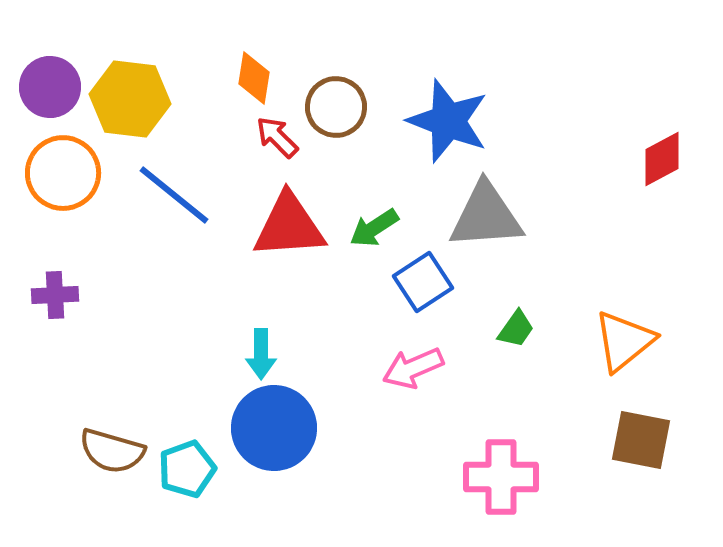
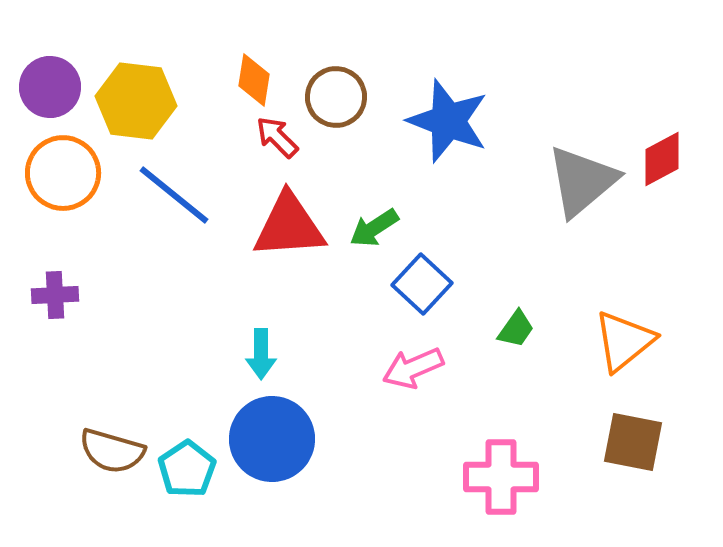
orange diamond: moved 2 px down
yellow hexagon: moved 6 px right, 2 px down
brown circle: moved 10 px up
gray triangle: moved 96 px right, 35 px up; rotated 36 degrees counterclockwise
blue square: moved 1 px left, 2 px down; rotated 14 degrees counterclockwise
blue circle: moved 2 px left, 11 px down
brown square: moved 8 px left, 2 px down
cyan pentagon: rotated 14 degrees counterclockwise
